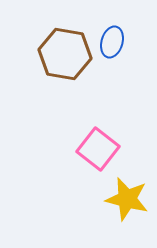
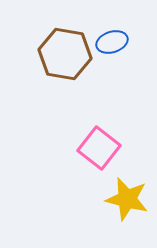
blue ellipse: rotated 56 degrees clockwise
pink square: moved 1 px right, 1 px up
